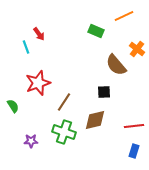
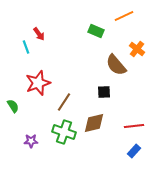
brown diamond: moved 1 px left, 3 px down
blue rectangle: rotated 24 degrees clockwise
